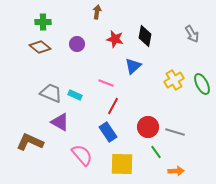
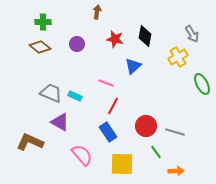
yellow cross: moved 4 px right, 23 px up
cyan rectangle: moved 1 px down
red circle: moved 2 px left, 1 px up
